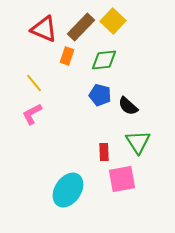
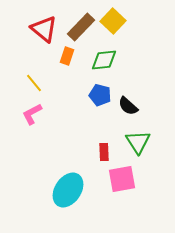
red triangle: rotated 16 degrees clockwise
